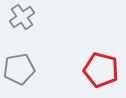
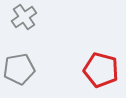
gray cross: moved 2 px right
